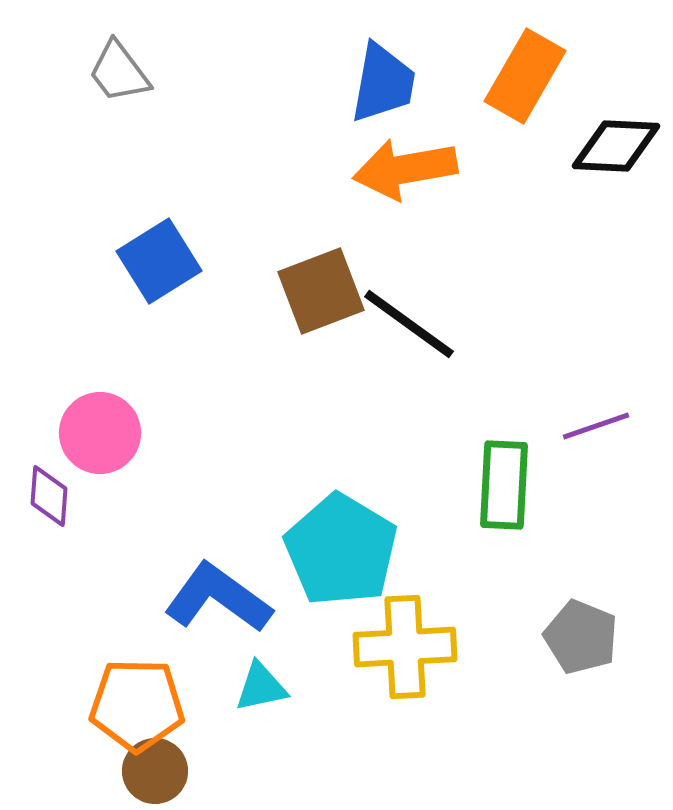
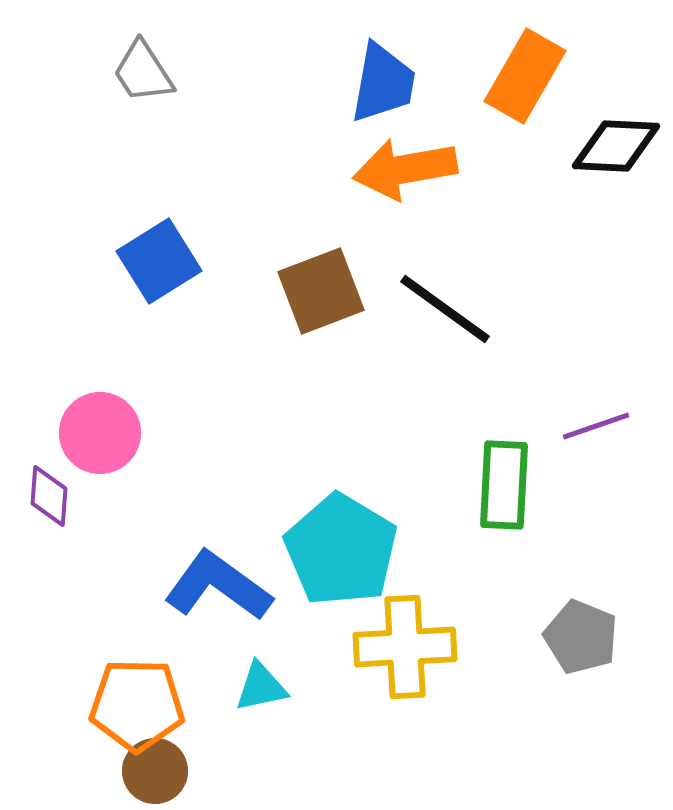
gray trapezoid: moved 24 px right; rotated 4 degrees clockwise
black line: moved 36 px right, 15 px up
blue L-shape: moved 12 px up
